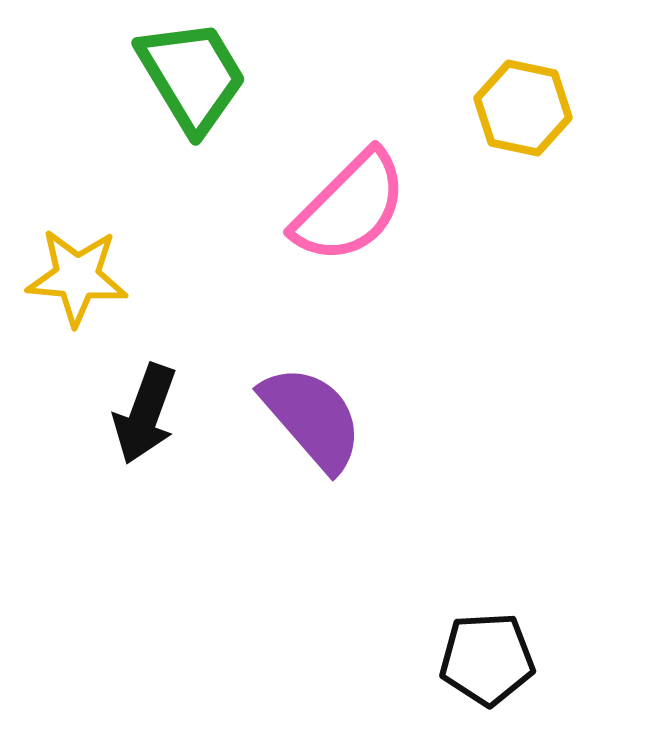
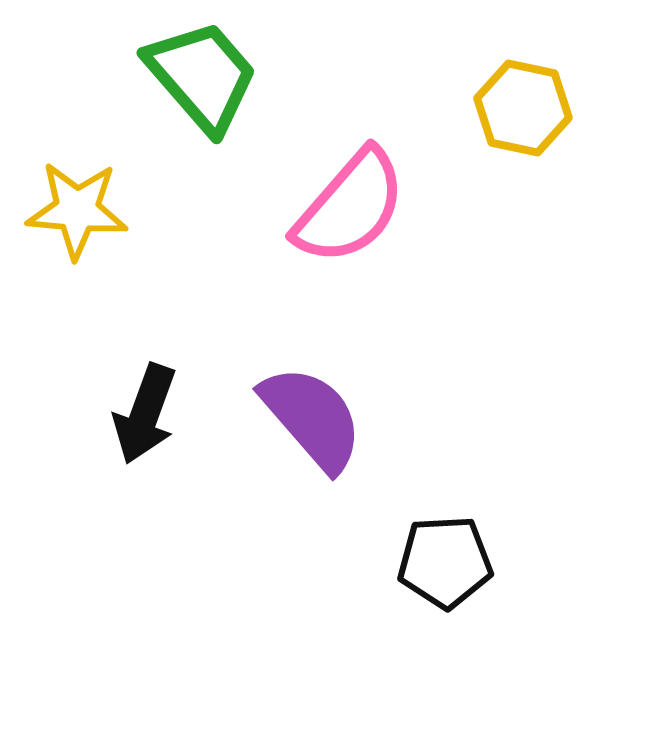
green trapezoid: moved 10 px right; rotated 10 degrees counterclockwise
pink semicircle: rotated 4 degrees counterclockwise
yellow star: moved 67 px up
black pentagon: moved 42 px left, 97 px up
